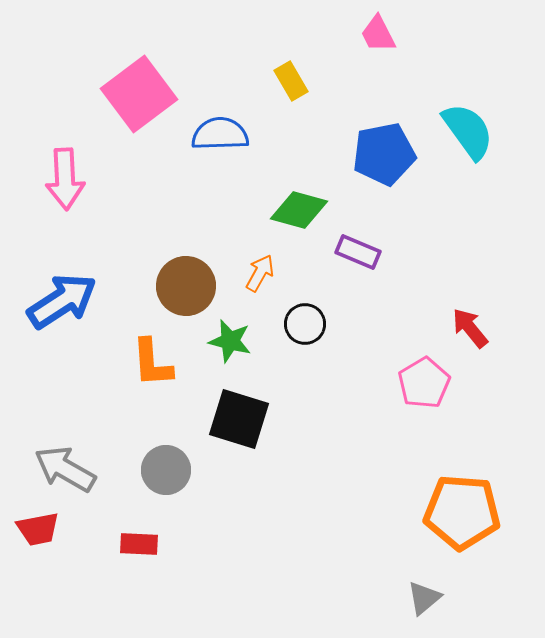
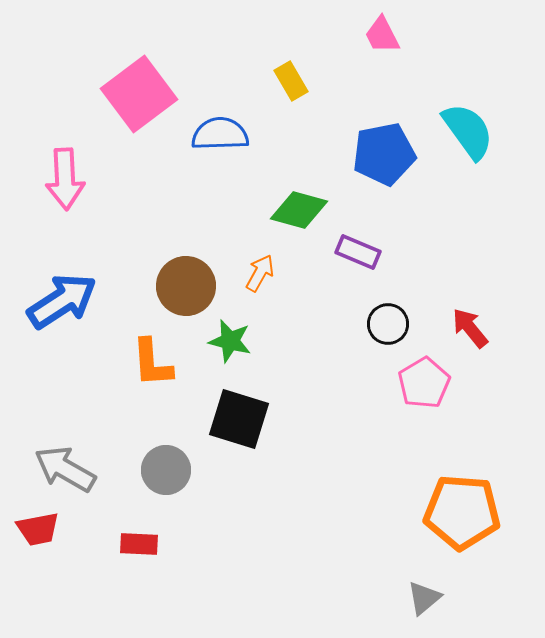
pink trapezoid: moved 4 px right, 1 px down
black circle: moved 83 px right
